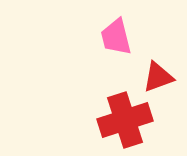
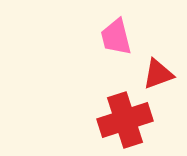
red triangle: moved 3 px up
